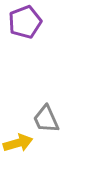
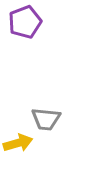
gray trapezoid: rotated 60 degrees counterclockwise
